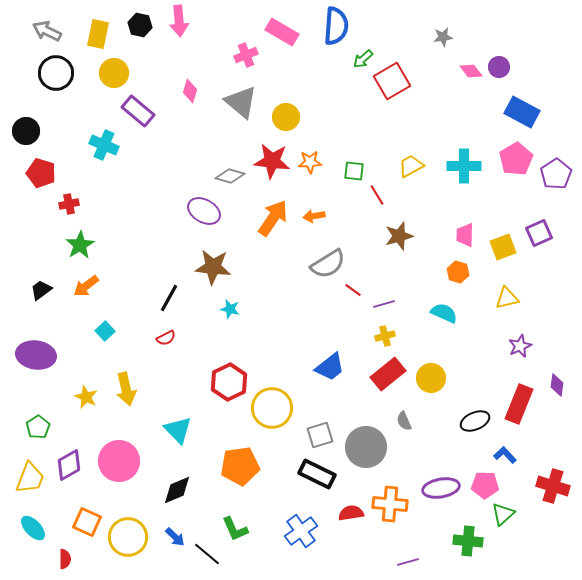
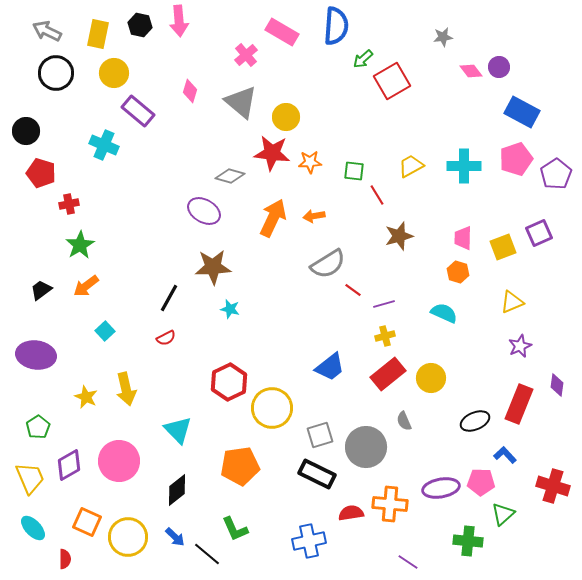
pink cross at (246, 55): rotated 20 degrees counterclockwise
pink pentagon at (516, 159): rotated 12 degrees clockwise
red star at (272, 161): moved 8 px up
orange arrow at (273, 218): rotated 9 degrees counterclockwise
pink trapezoid at (465, 235): moved 2 px left, 3 px down
brown star at (213, 267): rotated 9 degrees counterclockwise
yellow triangle at (507, 298): moved 5 px right, 4 px down; rotated 10 degrees counterclockwise
yellow trapezoid at (30, 478): rotated 44 degrees counterclockwise
pink pentagon at (485, 485): moved 4 px left, 3 px up
black diamond at (177, 490): rotated 16 degrees counterclockwise
blue cross at (301, 531): moved 8 px right, 10 px down; rotated 24 degrees clockwise
purple line at (408, 562): rotated 50 degrees clockwise
